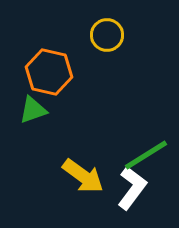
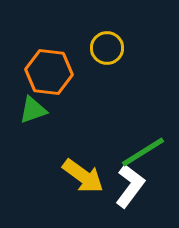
yellow circle: moved 13 px down
orange hexagon: rotated 6 degrees counterclockwise
green line: moved 3 px left, 3 px up
white L-shape: moved 2 px left, 2 px up
